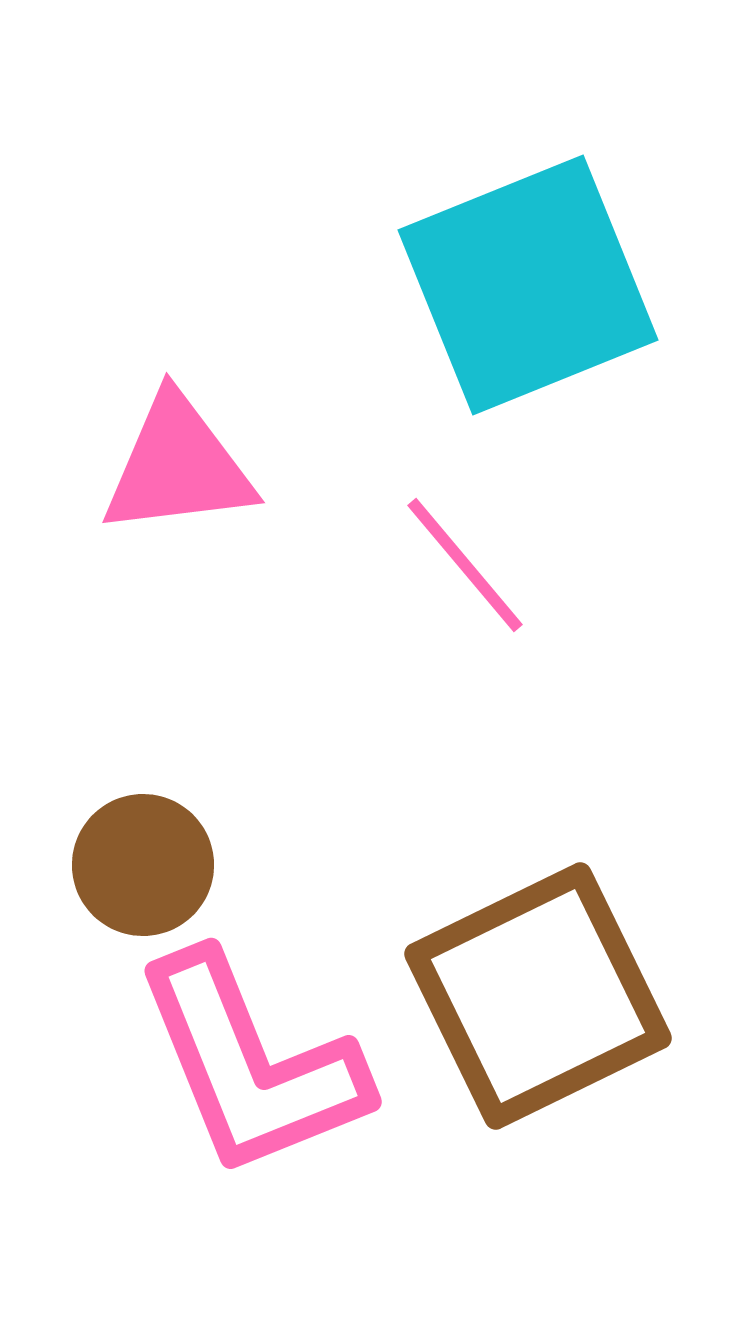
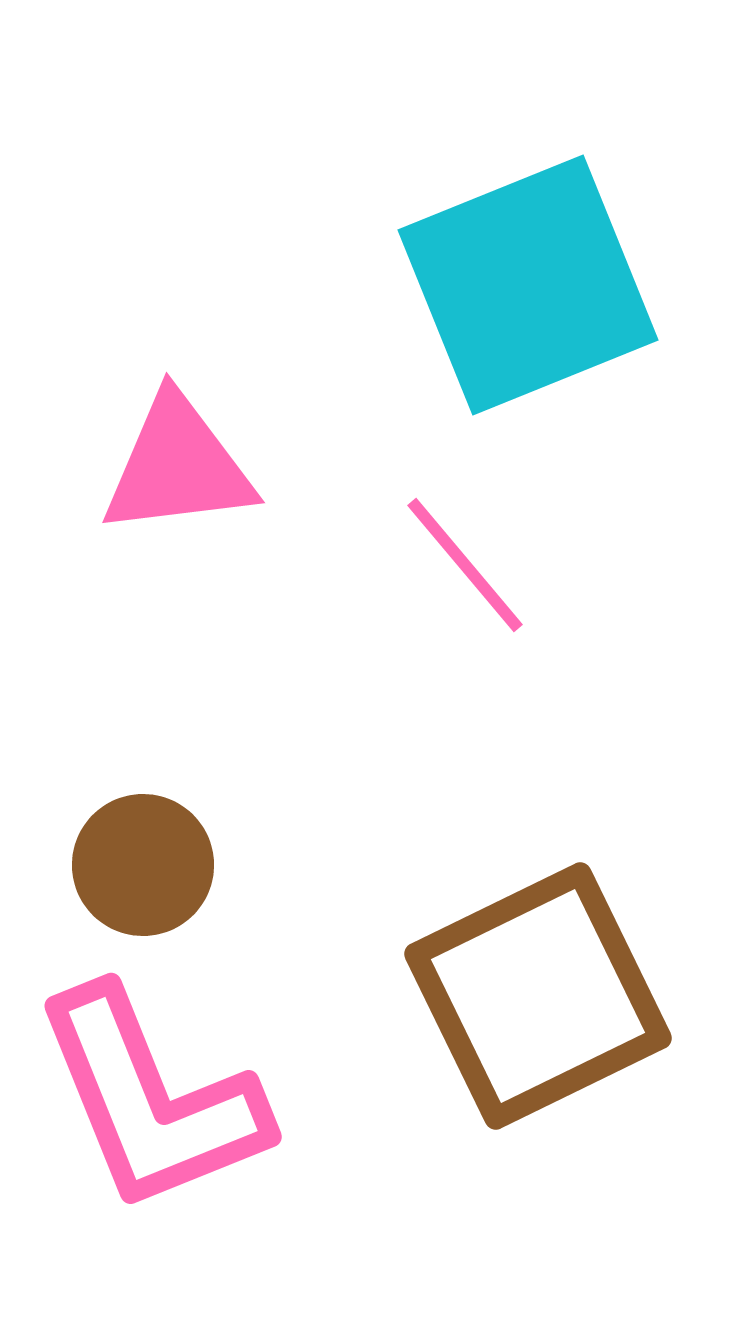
pink L-shape: moved 100 px left, 35 px down
